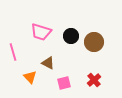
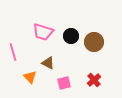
pink trapezoid: moved 2 px right
